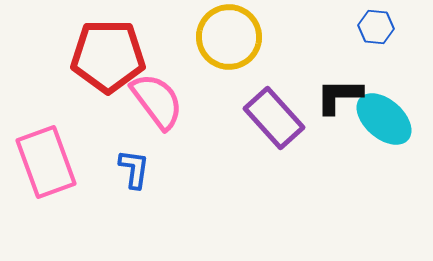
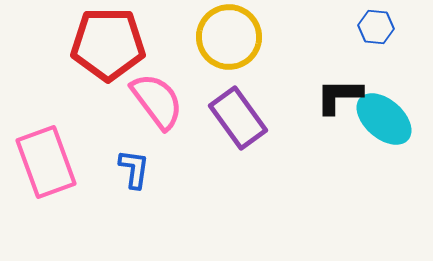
red pentagon: moved 12 px up
purple rectangle: moved 36 px left; rotated 6 degrees clockwise
